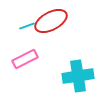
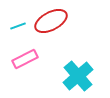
cyan line: moved 9 px left
cyan cross: rotated 32 degrees counterclockwise
